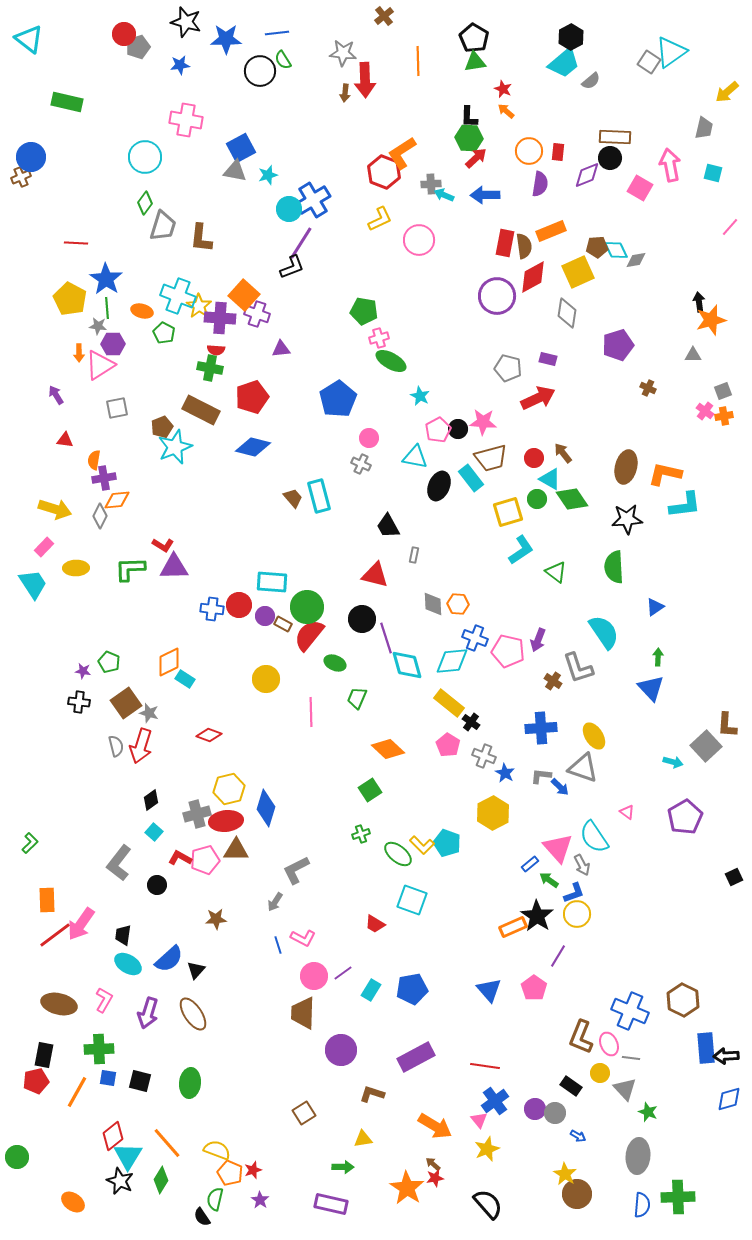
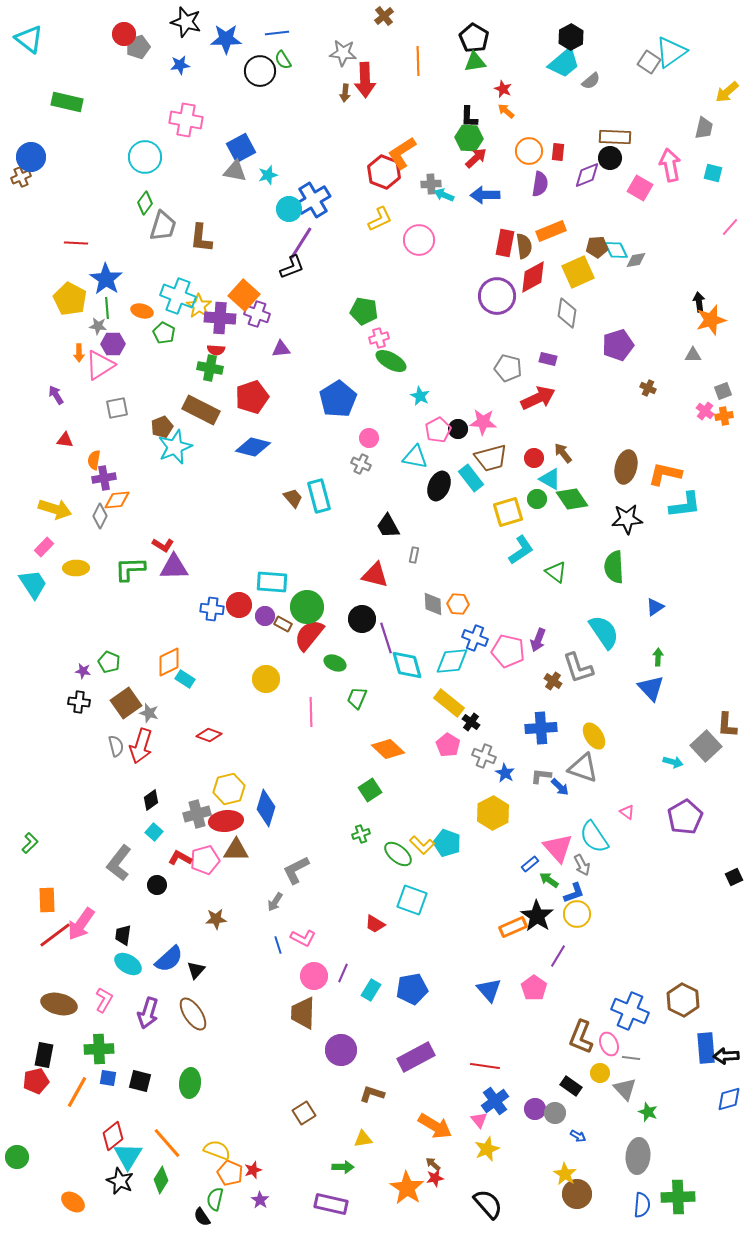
purple line at (343, 973): rotated 30 degrees counterclockwise
